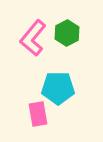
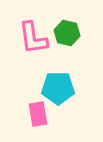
green hexagon: rotated 20 degrees counterclockwise
pink L-shape: rotated 48 degrees counterclockwise
